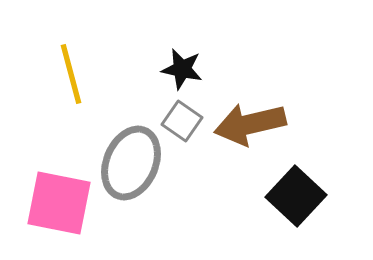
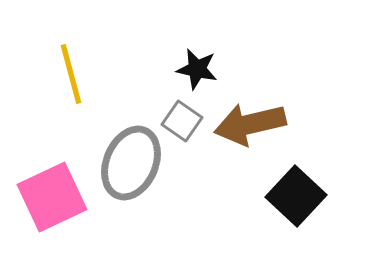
black star: moved 15 px right
pink square: moved 7 px left, 6 px up; rotated 36 degrees counterclockwise
